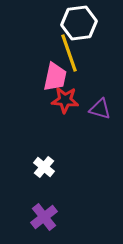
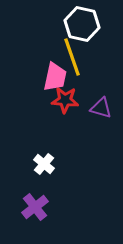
white hexagon: moved 3 px right, 1 px down; rotated 20 degrees clockwise
yellow line: moved 3 px right, 4 px down
purple triangle: moved 1 px right, 1 px up
white cross: moved 3 px up
purple cross: moved 9 px left, 10 px up
